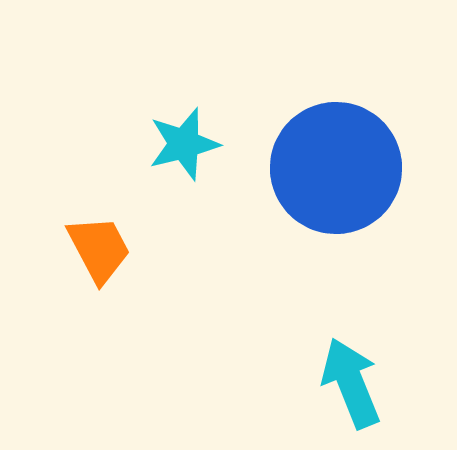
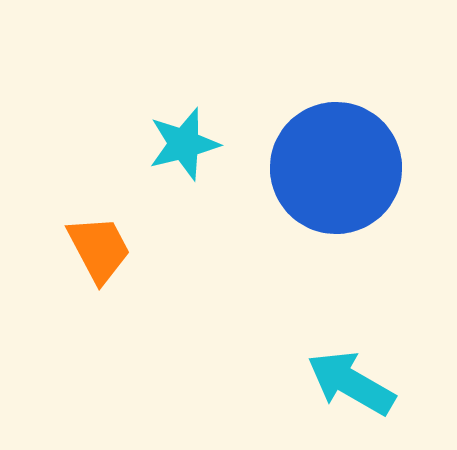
cyan arrow: rotated 38 degrees counterclockwise
